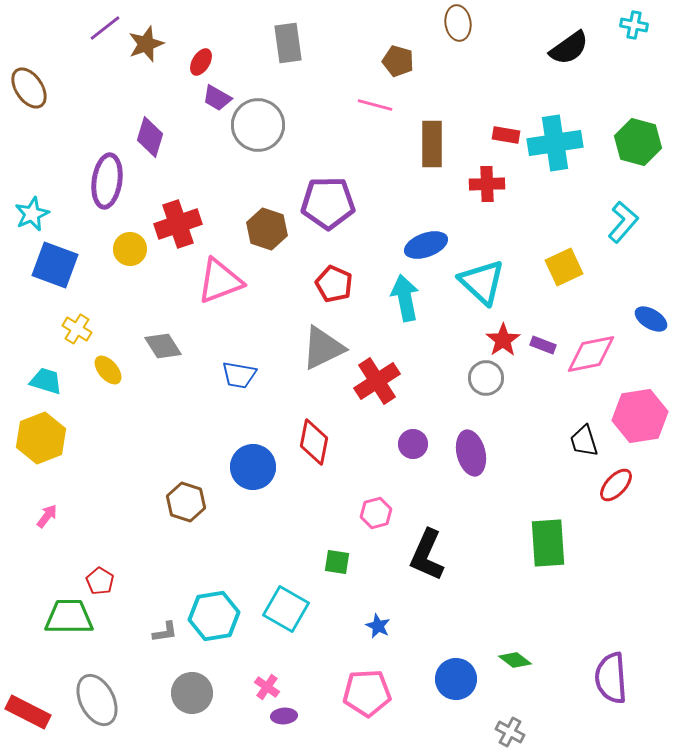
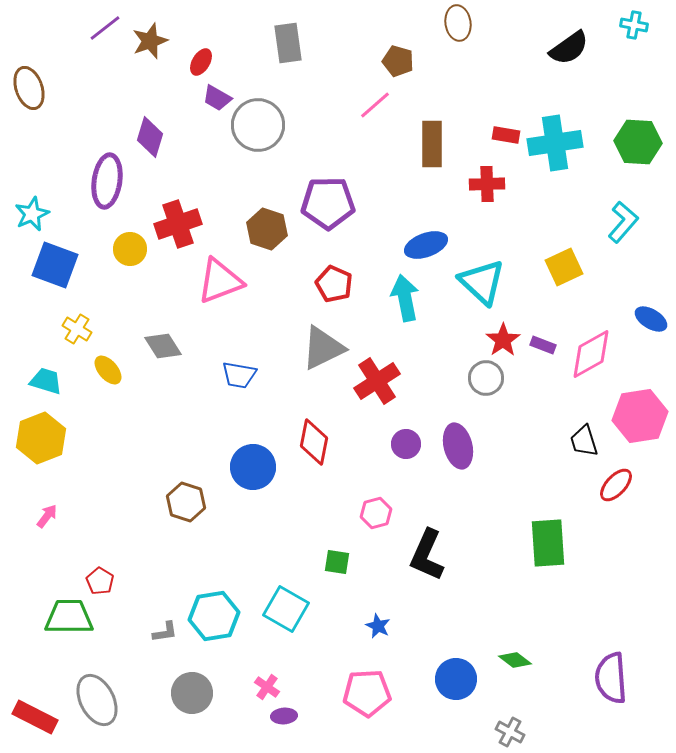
brown star at (146, 44): moved 4 px right, 3 px up
brown ellipse at (29, 88): rotated 15 degrees clockwise
pink line at (375, 105): rotated 56 degrees counterclockwise
green hexagon at (638, 142): rotated 12 degrees counterclockwise
pink diamond at (591, 354): rotated 18 degrees counterclockwise
purple circle at (413, 444): moved 7 px left
purple ellipse at (471, 453): moved 13 px left, 7 px up
red rectangle at (28, 712): moved 7 px right, 5 px down
